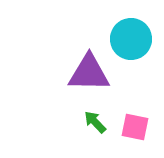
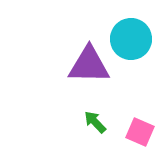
purple triangle: moved 8 px up
pink square: moved 5 px right, 5 px down; rotated 12 degrees clockwise
